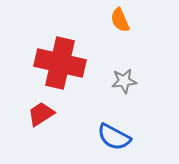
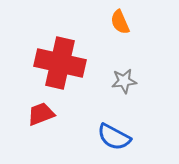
orange semicircle: moved 2 px down
red trapezoid: rotated 12 degrees clockwise
